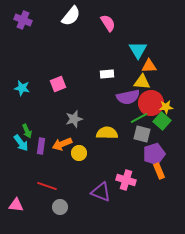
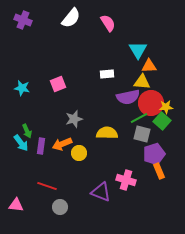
white semicircle: moved 2 px down
